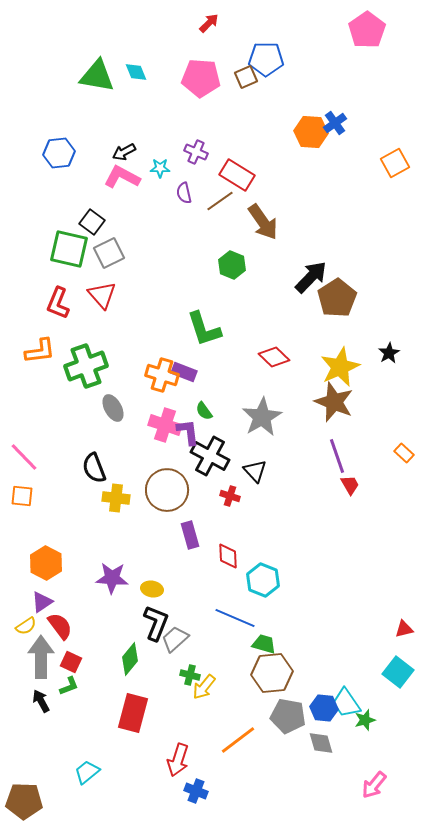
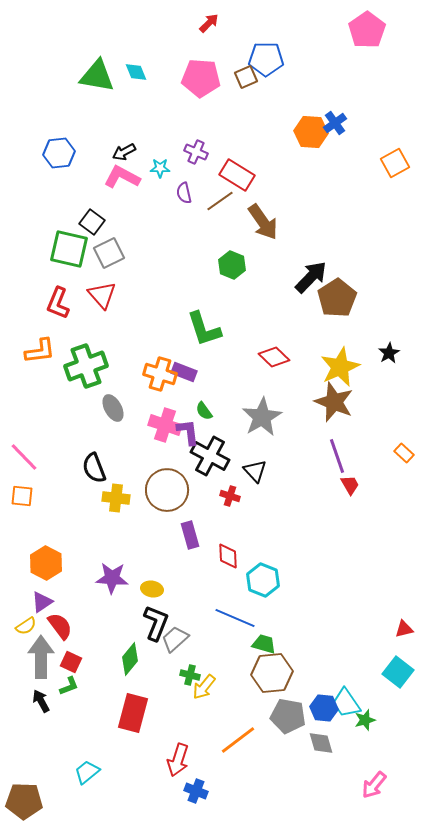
orange cross at (162, 375): moved 2 px left, 1 px up
